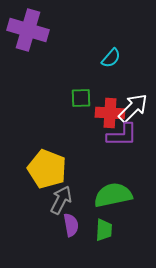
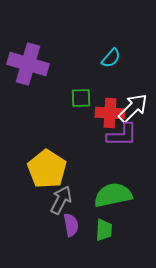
purple cross: moved 34 px down
yellow pentagon: rotated 12 degrees clockwise
